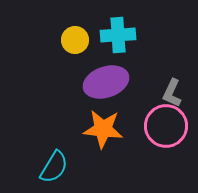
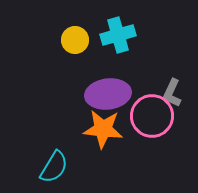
cyan cross: rotated 12 degrees counterclockwise
purple ellipse: moved 2 px right, 12 px down; rotated 12 degrees clockwise
pink circle: moved 14 px left, 10 px up
